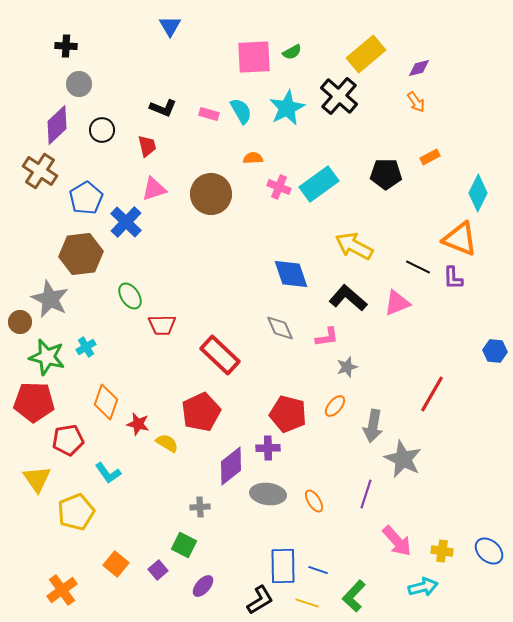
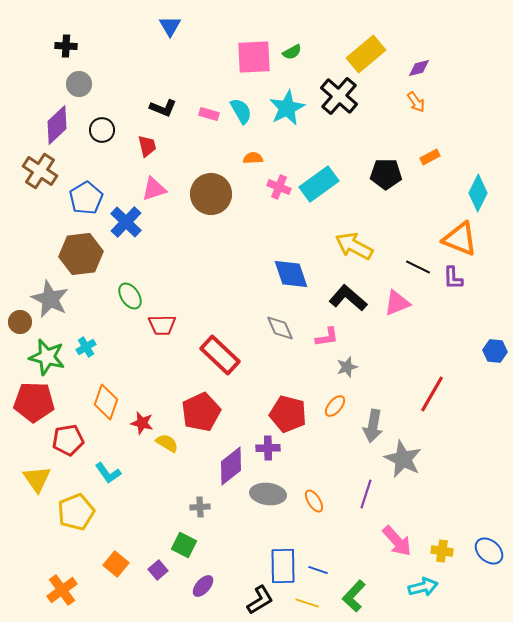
red star at (138, 424): moved 4 px right, 1 px up
